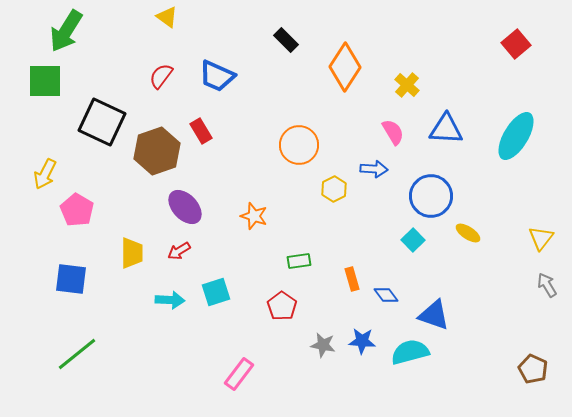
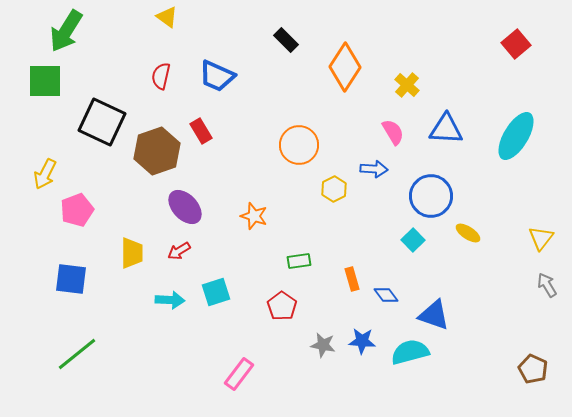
red semicircle at (161, 76): rotated 24 degrees counterclockwise
pink pentagon at (77, 210): rotated 20 degrees clockwise
